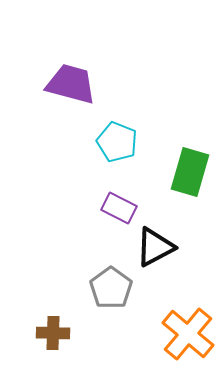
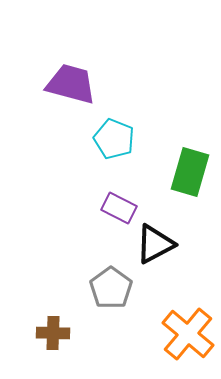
cyan pentagon: moved 3 px left, 3 px up
black triangle: moved 3 px up
